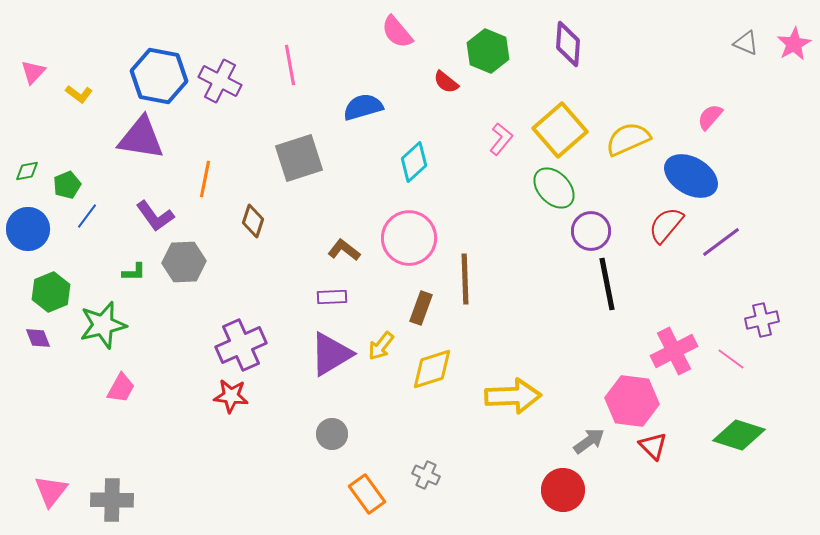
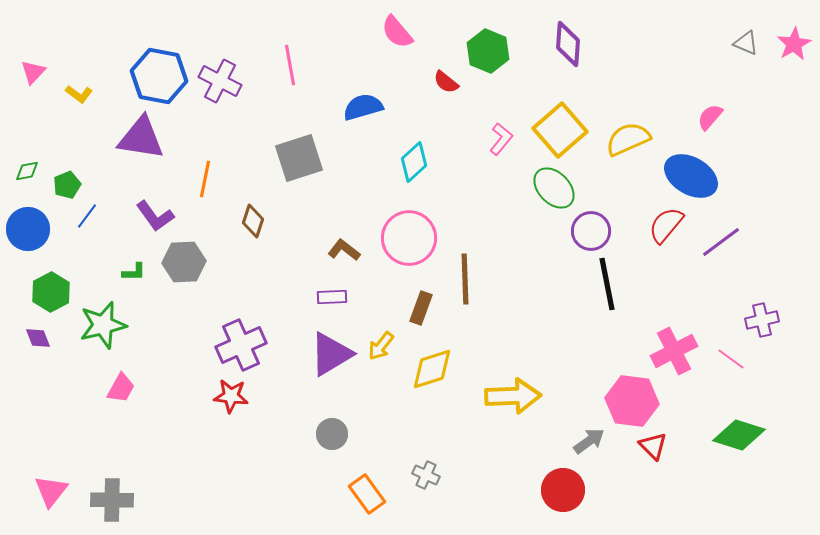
green hexagon at (51, 292): rotated 6 degrees counterclockwise
